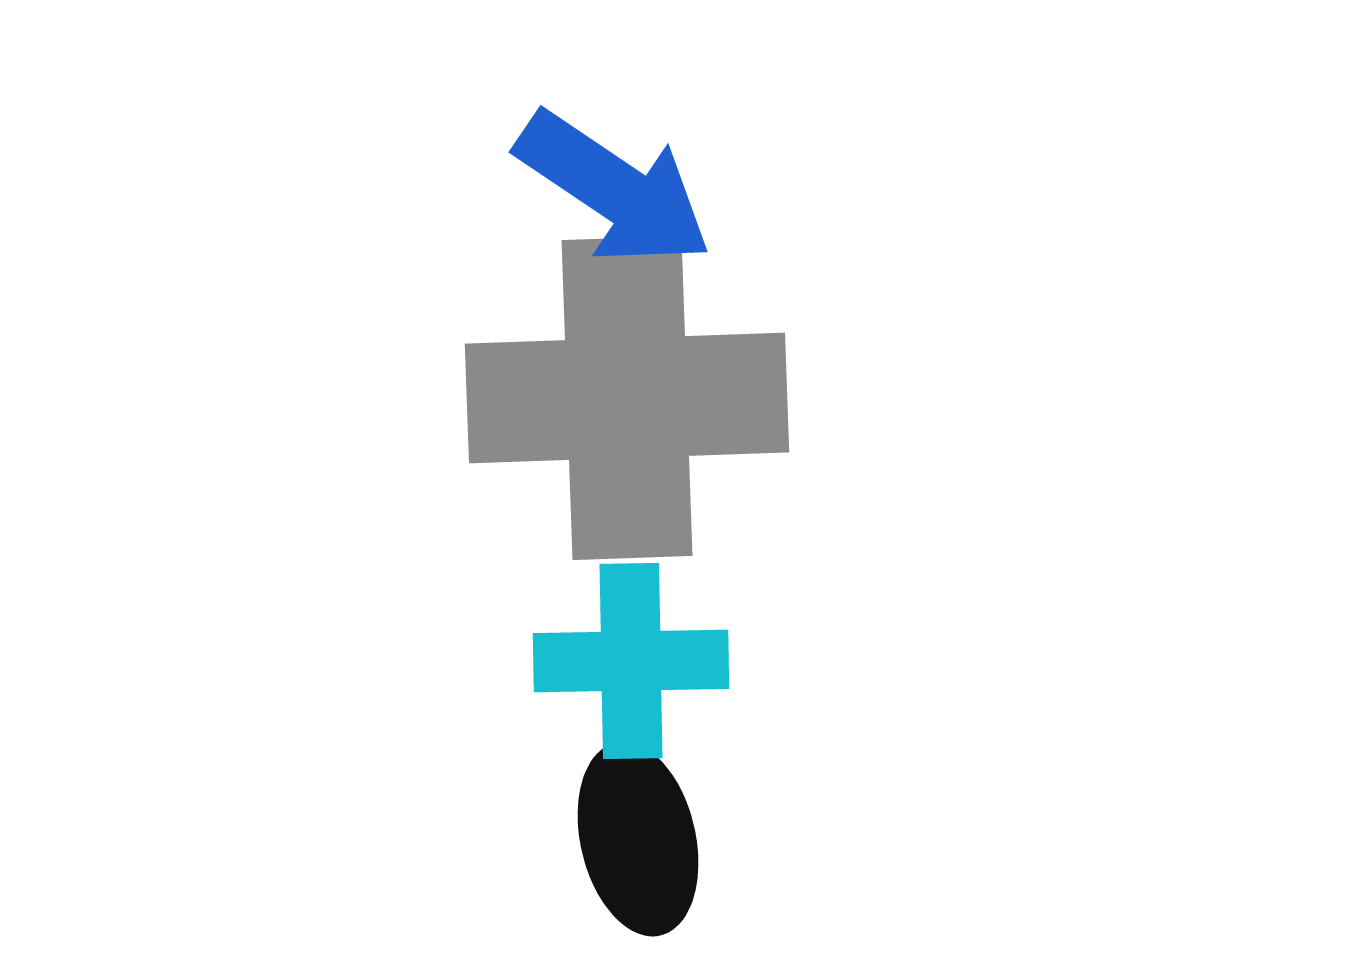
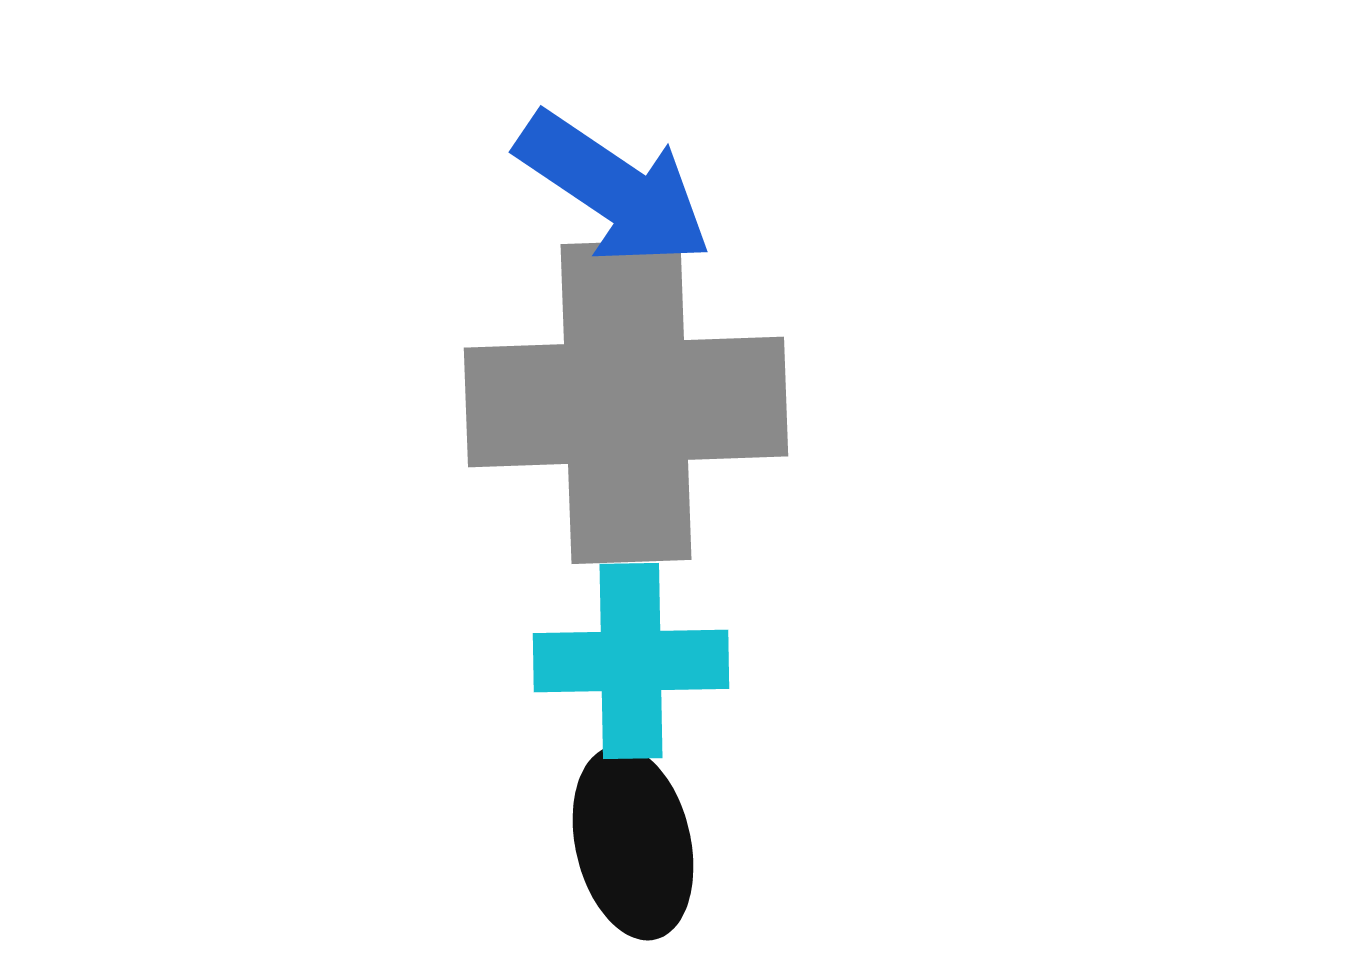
gray cross: moved 1 px left, 4 px down
black ellipse: moved 5 px left, 4 px down
